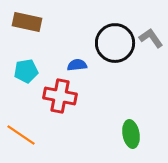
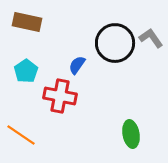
blue semicircle: rotated 48 degrees counterclockwise
cyan pentagon: rotated 25 degrees counterclockwise
